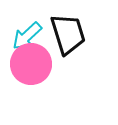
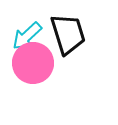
pink circle: moved 2 px right, 1 px up
